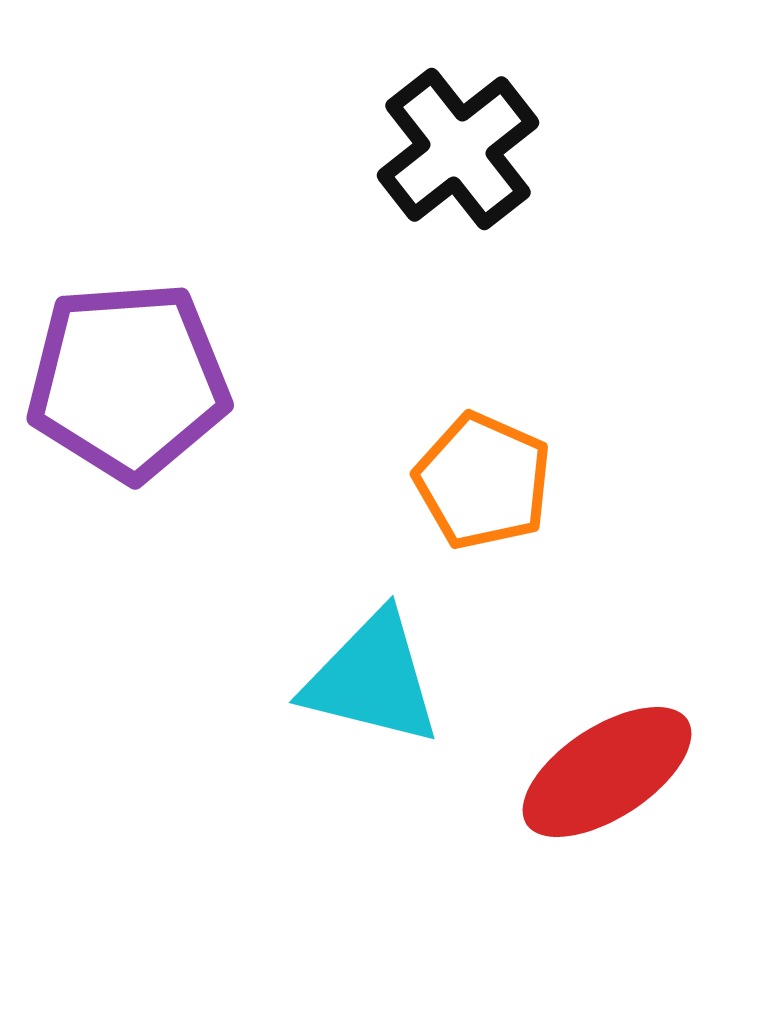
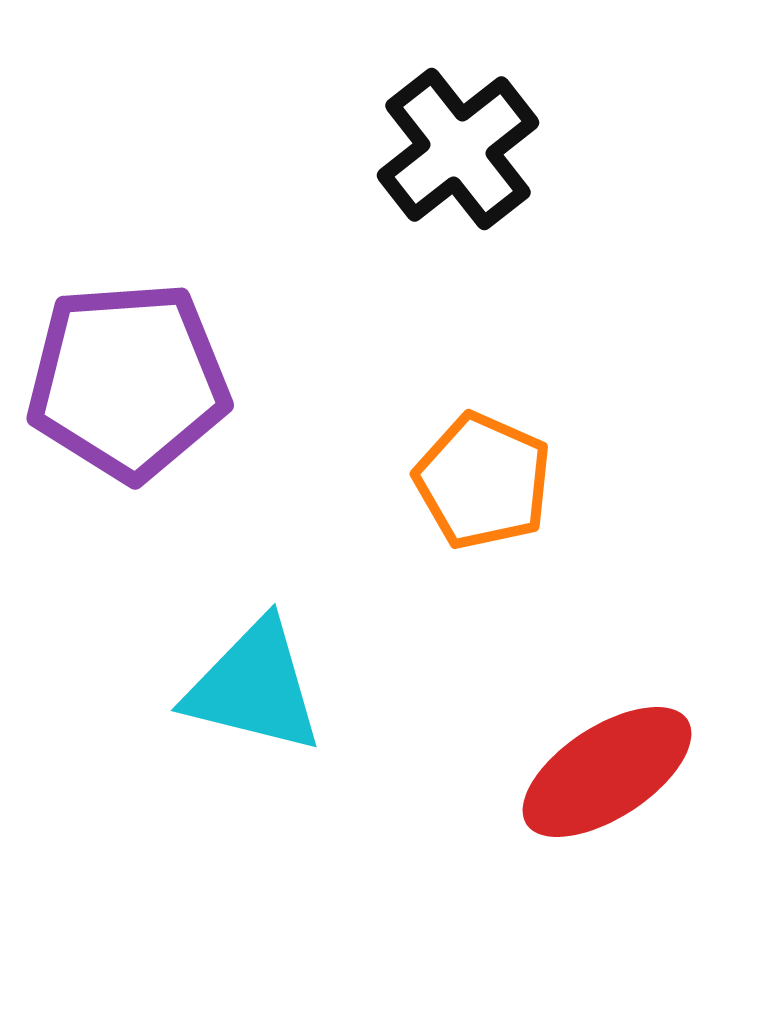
cyan triangle: moved 118 px left, 8 px down
